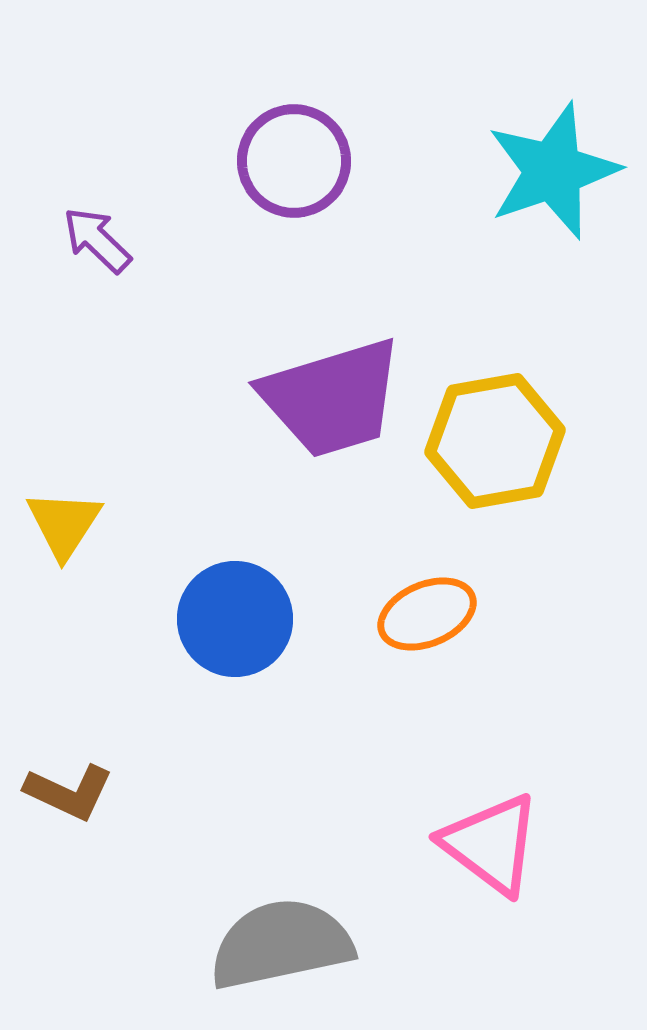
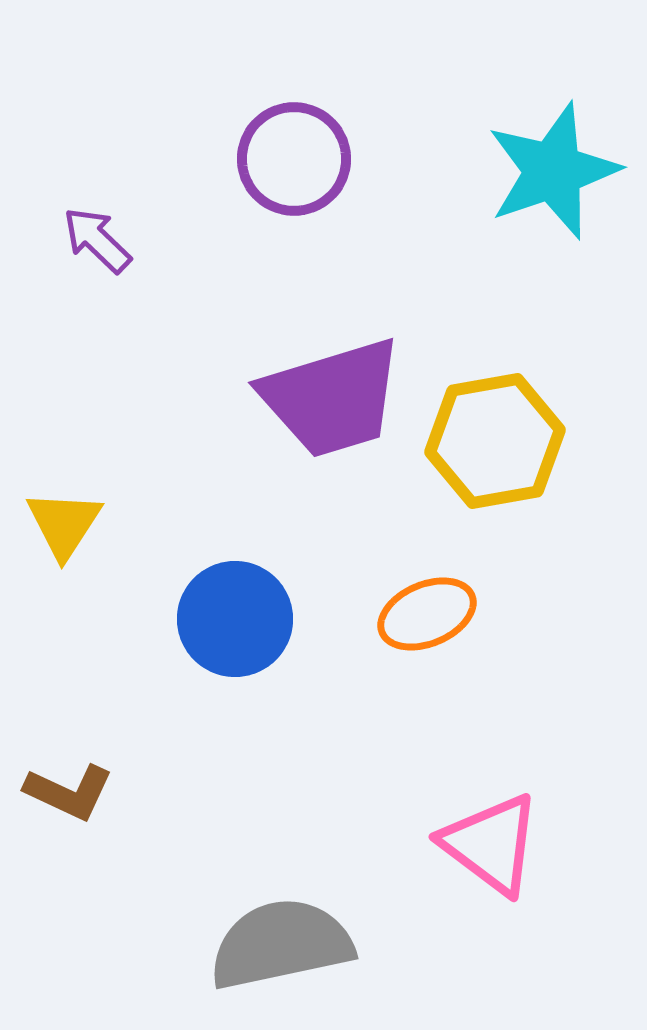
purple circle: moved 2 px up
